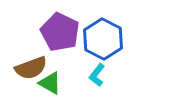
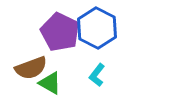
blue hexagon: moved 6 px left, 11 px up
